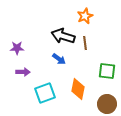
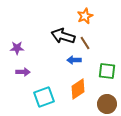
brown line: rotated 24 degrees counterclockwise
blue arrow: moved 15 px right, 1 px down; rotated 144 degrees clockwise
orange diamond: rotated 45 degrees clockwise
cyan square: moved 1 px left, 4 px down
